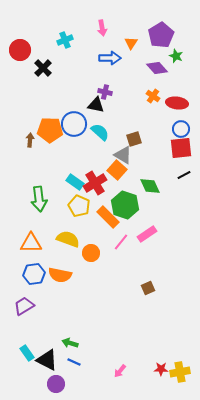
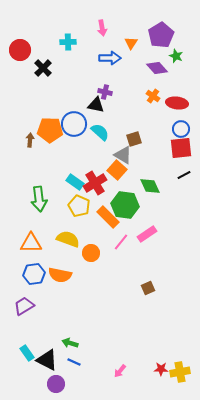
cyan cross at (65, 40): moved 3 px right, 2 px down; rotated 21 degrees clockwise
green hexagon at (125, 205): rotated 12 degrees counterclockwise
